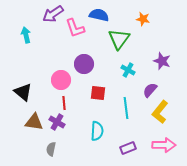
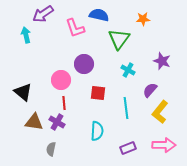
purple arrow: moved 10 px left
orange star: rotated 16 degrees counterclockwise
